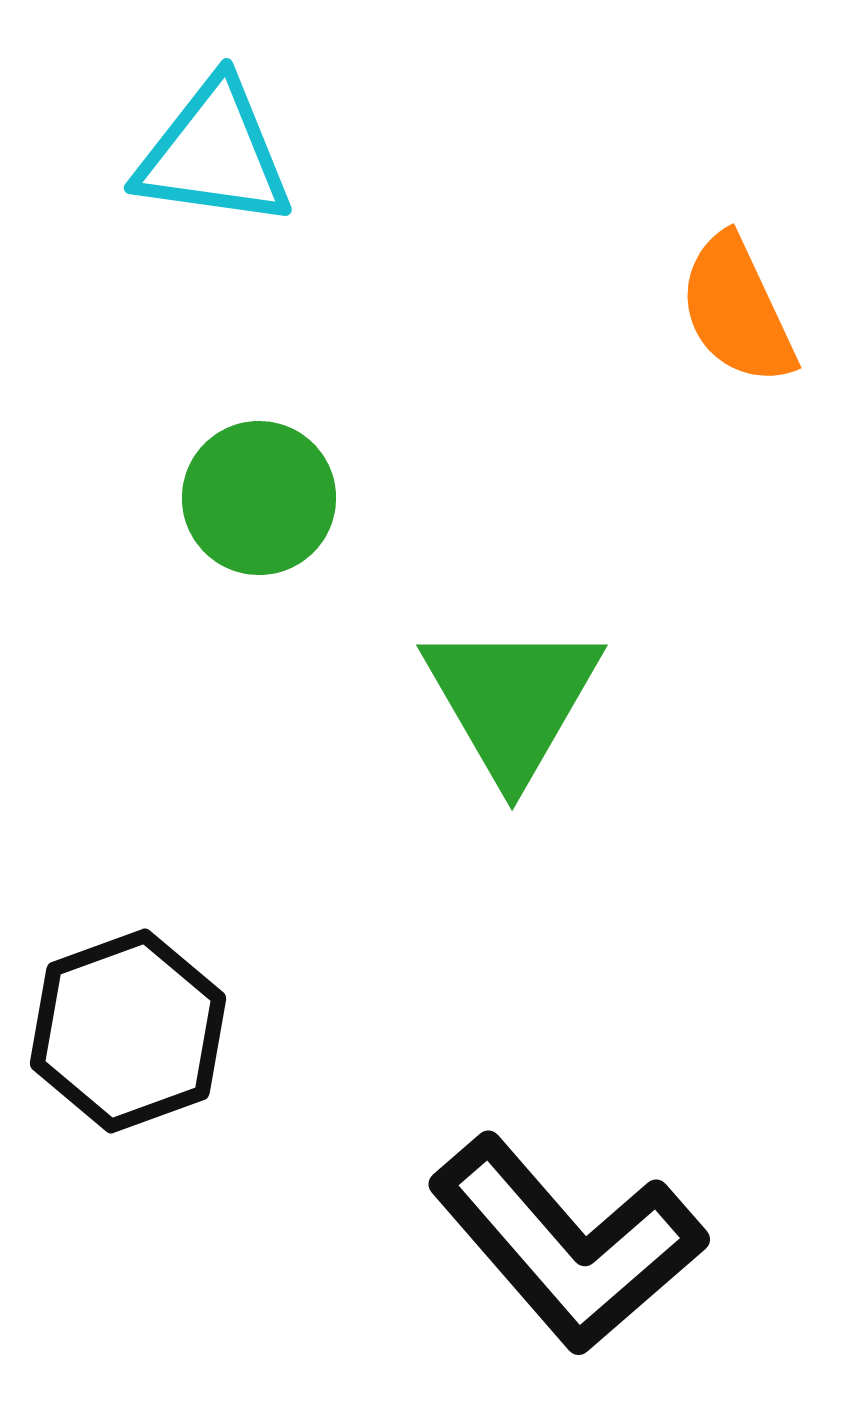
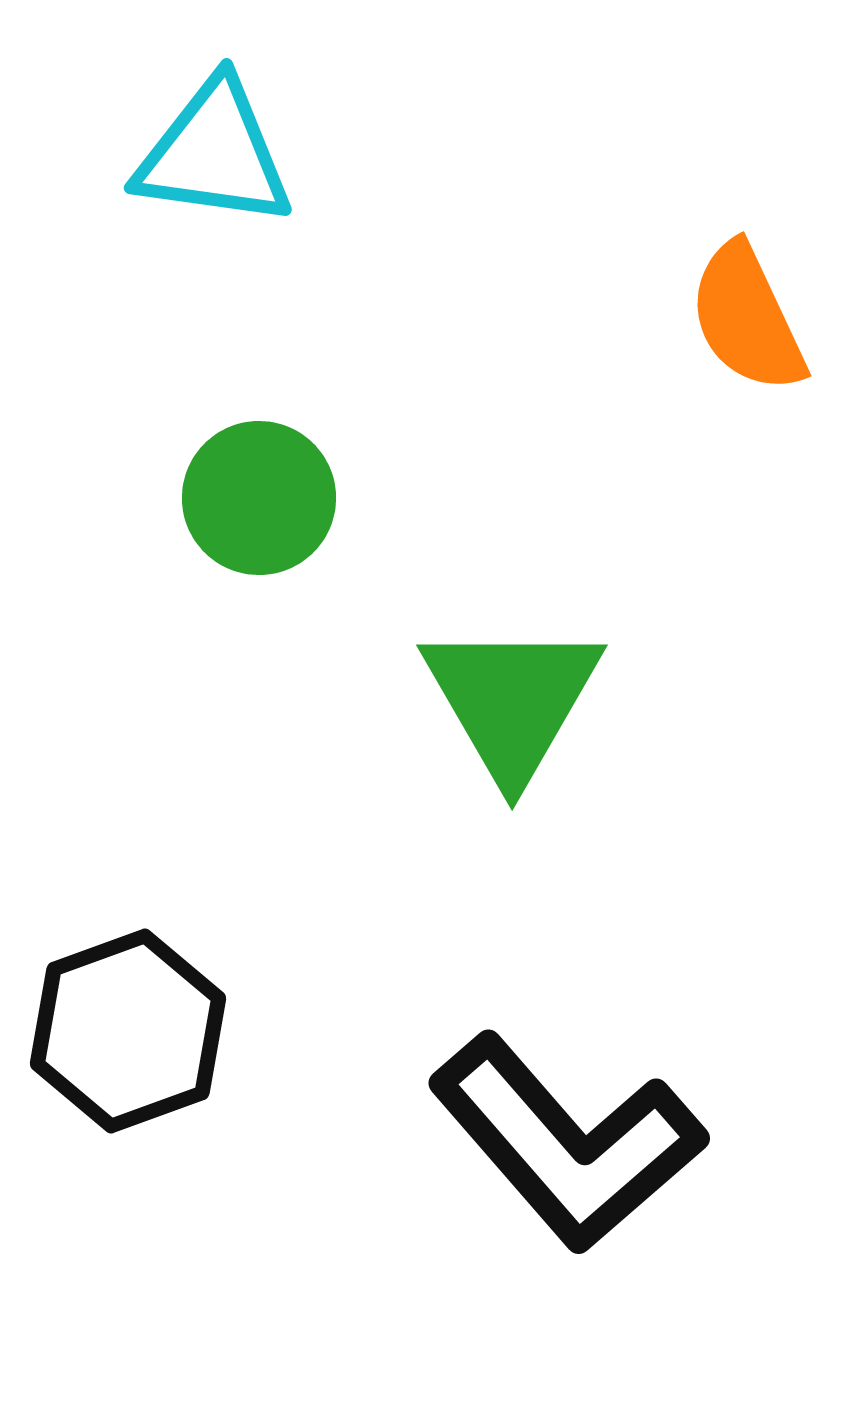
orange semicircle: moved 10 px right, 8 px down
black L-shape: moved 101 px up
